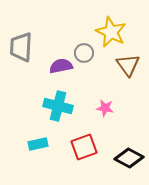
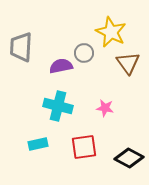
brown triangle: moved 2 px up
red square: rotated 12 degrees clockwise
